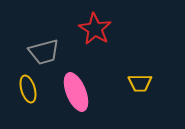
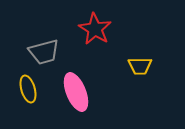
yellow trapezoid: moved 17 px up
